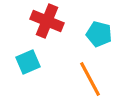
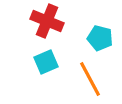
cyan pentagon: moved 1 px right, 4 px down
cyan square: moved 18 px right
